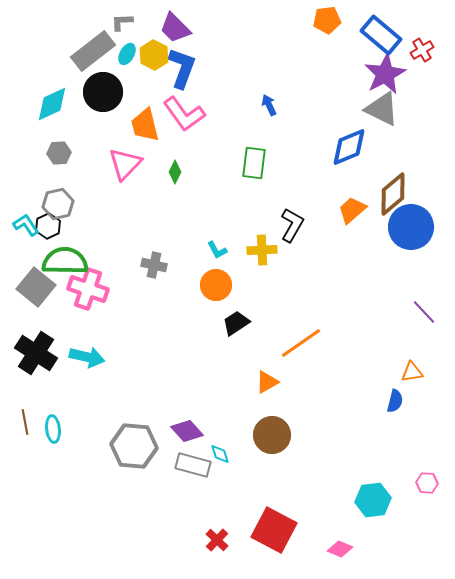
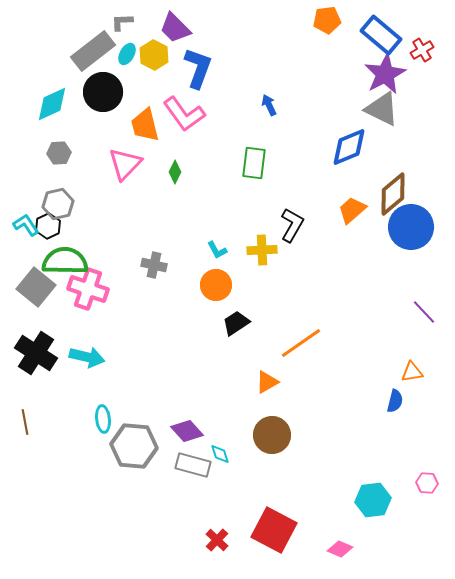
blue L-shape at (182, 68): moved 16 px right
cyan ellipse at (53, 429): moved 50 px right, 10 px up
